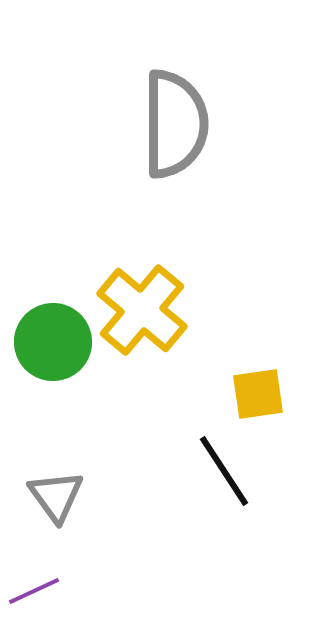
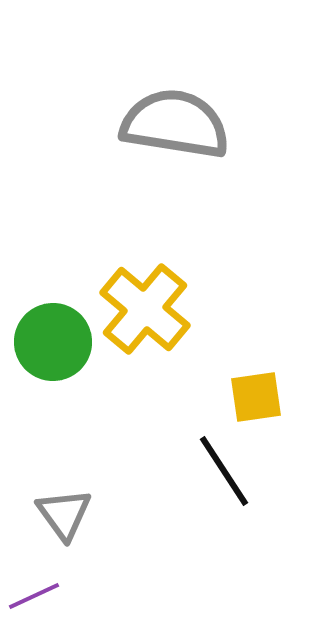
gray semicircle: rotated 81 degrees counterclockwise
yellow cross: moved 3 px right, 1 px up
yellow square: moved 2 px left, 3 px down
gray triangle: moved 8 px right, 18 px down
purple line: moved 5 px down
